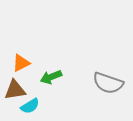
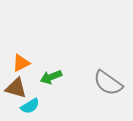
gray semicircle: rotated 16 degrees clockwise
brown triangle: moved 1 px right, 2 px up; rotated 25 degrees clockwise
